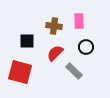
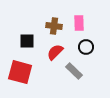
pink rectangle: moved 2 px down
red semicircle: moved 1 px up
